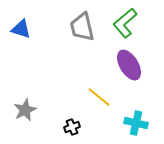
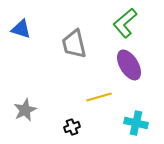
gray trapezoid: moved 8 px left, 17 px down
yellow line: rotated 55 degrees counterclockwise
